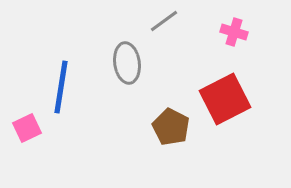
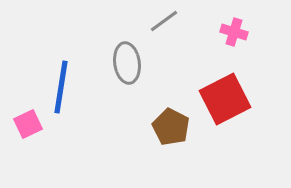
pink square: moved 1 px right, 4 px up
